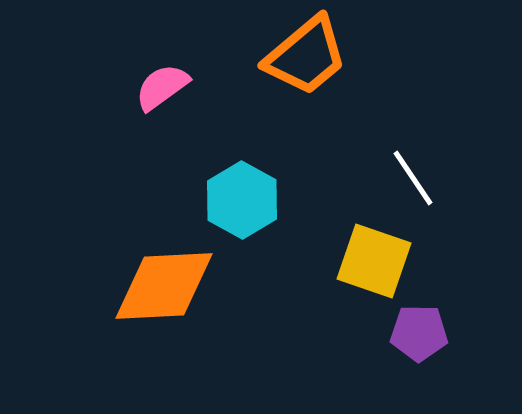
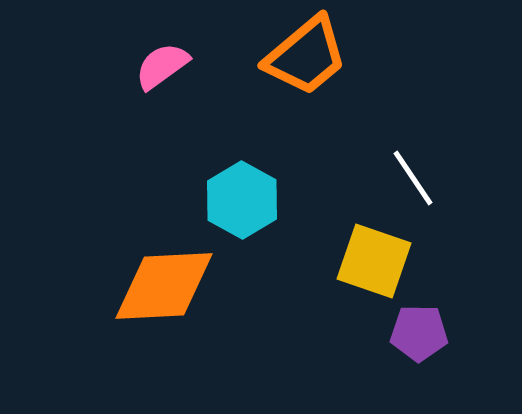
pink semicircle: moved 21 px up
